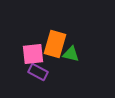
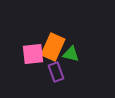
orange rectangle: moved 2 px left, 3 px down; rotated 8 degrees clockwise
purple rectangle: moved 18 px right; rotated 42 degrees clockwise
